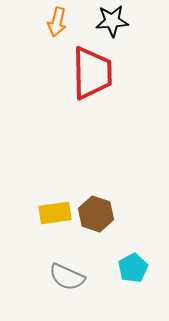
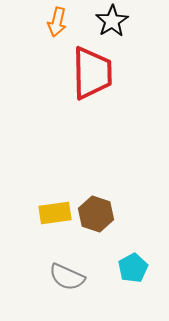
black star: rotated 28 degrees counterclockwise
